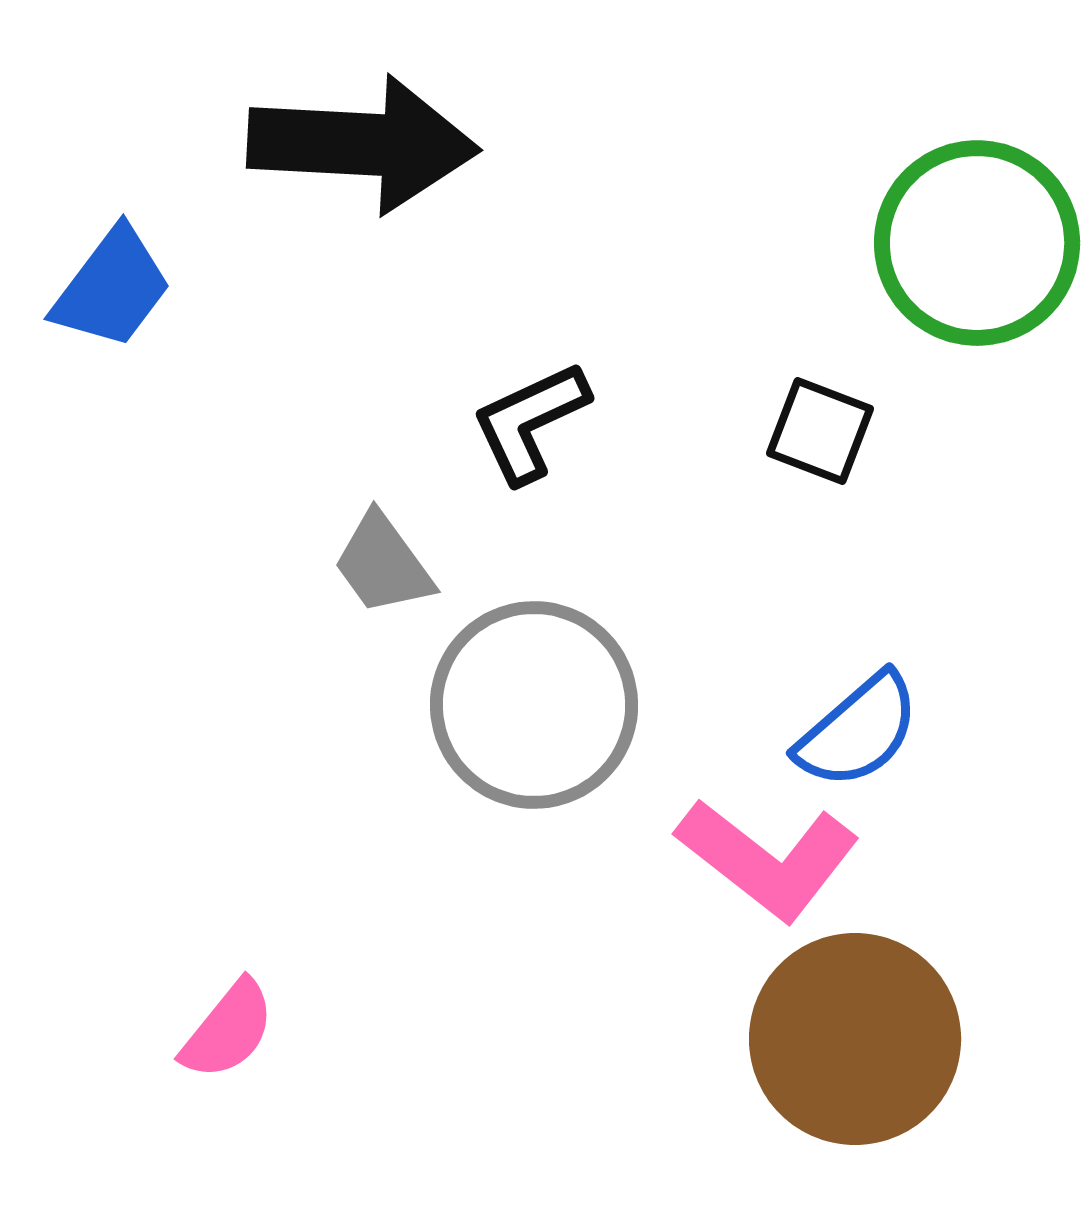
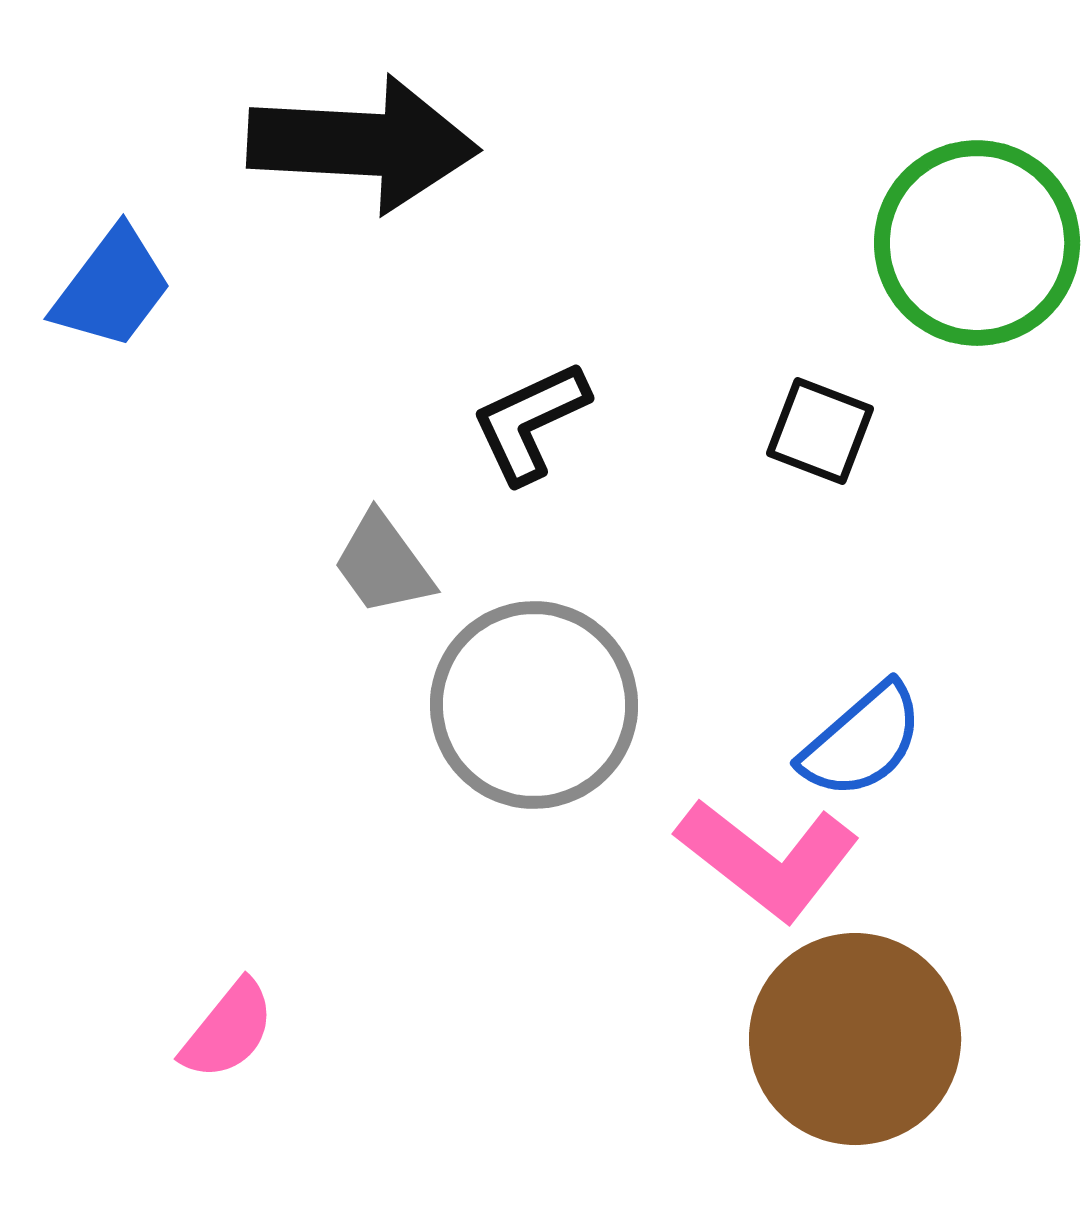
blue semicircle: moved 4 px right, 10 px down
